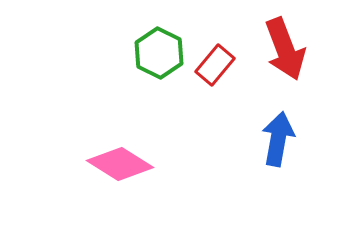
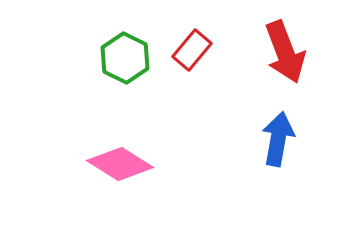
red arrow: moved 3 px down
green hexagon: moved 34 px left, 5 px down
red rectangle: moved 23 px left, 15 px up
